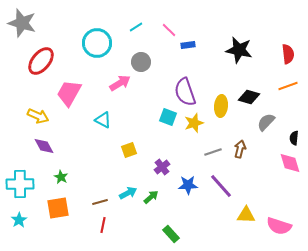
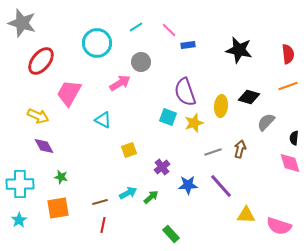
green star: rotated 16 degrees counterclockwise
